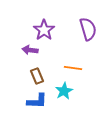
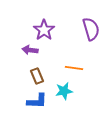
purple semicircle: moved 3 px right
orange line: moved 1 px right
cyan star: rotated 18 degrees clockwise
